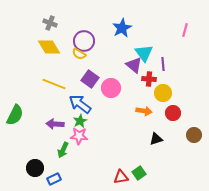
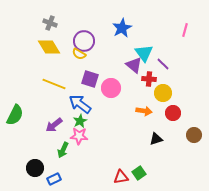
purple line: rotated 40 degrees counterclockwise
purple square: rotated 18 degrees counterclockwise
purple arrow: moved 1 px left, 1 px down; rotated 42 degrees counterclockwise
